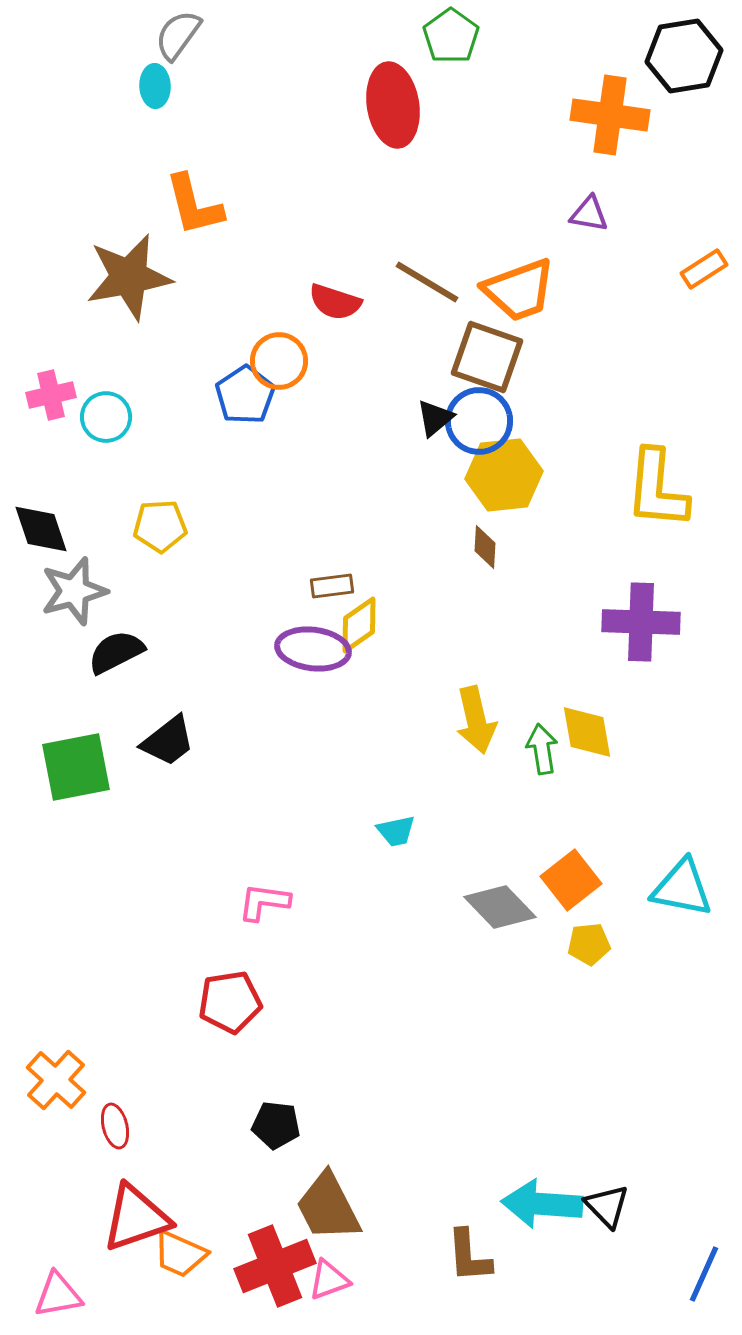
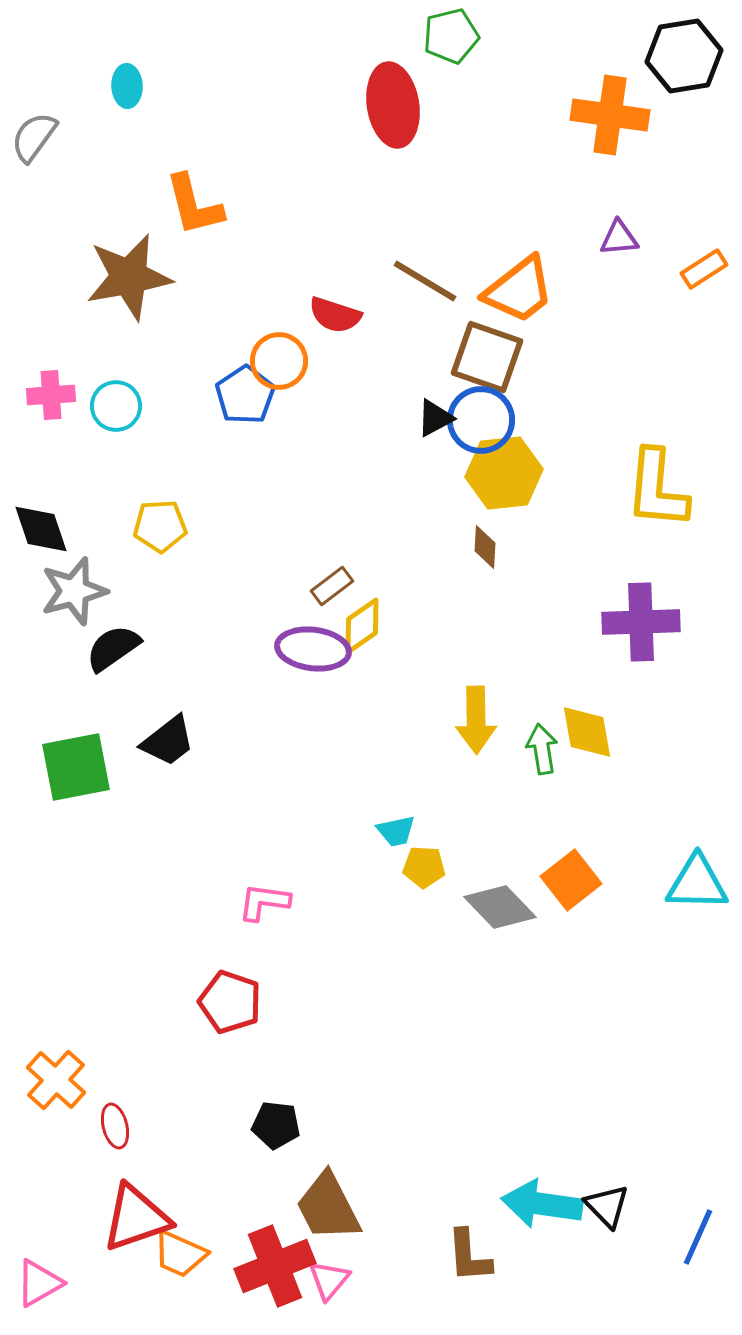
gray semicircle at (178, 35): moved 144 px left, 102 px down
green pentagon at (451, 36): rotated 22 degrees clockwise
cyan ellipse at (155, 86): moved 28 px left
purple triangle at (589, 214): moved 30 px right, 24 px down; rotated 15 degrees counterclockwise
brown line at (427, 282): moved 2 px left, 1 px up
orange trapezoid at (519, 290): rotated 18 degrees counterclockwise
red semicircle at (335, 302): moved 13 px down
pink cross at (51, 395): rotated 9 degrees clockwise
cyan circle at (106, 417): moved 10 px right, 11 px up
black triangle at (435, 418): rotated 12 degrees clockwise
blue circle at (479, 421): moved 2 px right, 1 px up
yellow hexagon at (504, 475): moved 2 px up
brown rectangle at (332, 586): rotated 30 degrees counterclockwise
purple cross at (641, 622): rotated 4 degrees counterclockwise
yellow diamond at (359, 625): moved 3 px right, 1 px down
black semicircle at (116, 652): moved 3 px left, 4 px up; rotated 8 degrees counterclockwise
yellow arrow at (476, 720): rotated 12 degrees clockwise
cyan triangle at (682, 888): moved 15 px right, 5 px up; rotated 10 degrees counterclockwise
yellow pentagon at (589, 944): moved 165 px left, 77 px up; rotated 9 degrees clockwise
red pentagon at (230, 1002): rotated 28 degrees clockwise
cyan arrow at (542, 1204): rotated 4 degrees clockwise
blue line at (704, 1274): moved 6 px left, 37 px up
pink triangle at (329, 1280): rotated 30 degrees counterclockwise
pink triangle at (58, 1295): moved 19 px left, 12 px up; rotated 20 degrees counterclockwise
